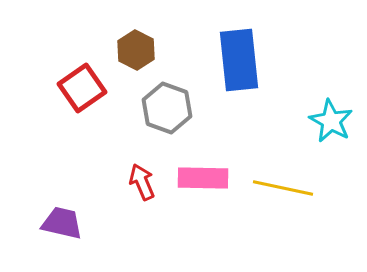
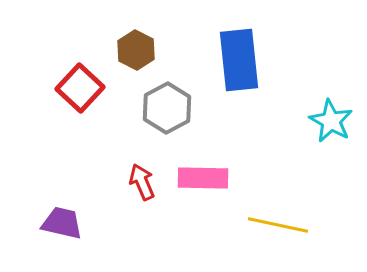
red square: moved 2 px left; rotated 12 degrees counterclockwise
gray hexagon: rotated 12 degrees clockwise
yellow line: moved 5 px left, 37 px down
